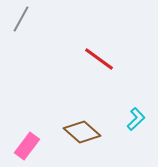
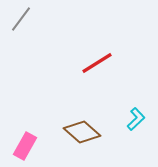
gray line: rotated 8 degrees clockwise
red line: moved 2 px left, 4 px down; rotated 68 degrees counterclockwise
pink rectangle: moved 2 px left; rotated 8 degrees counterclockwise
